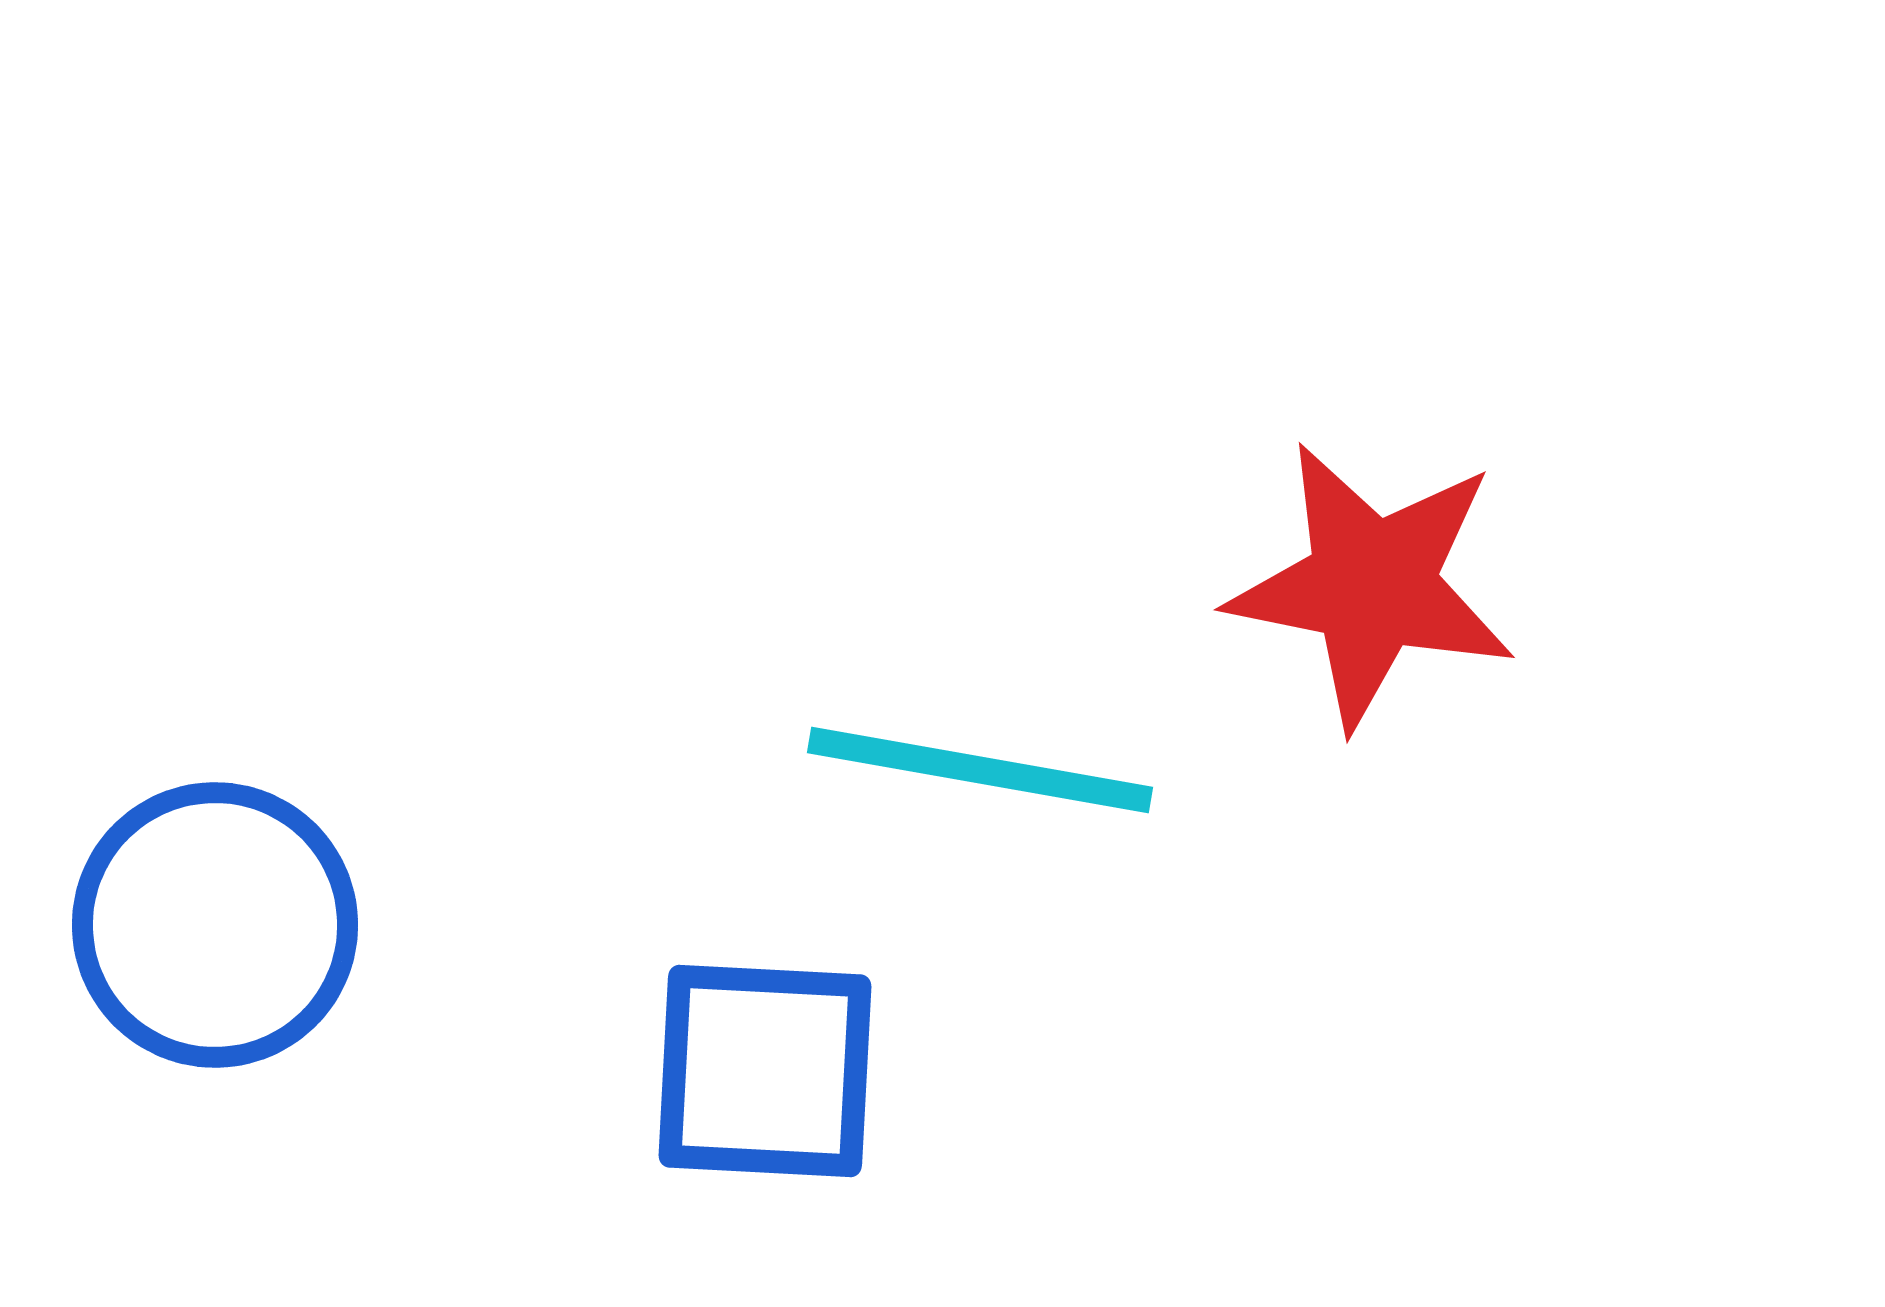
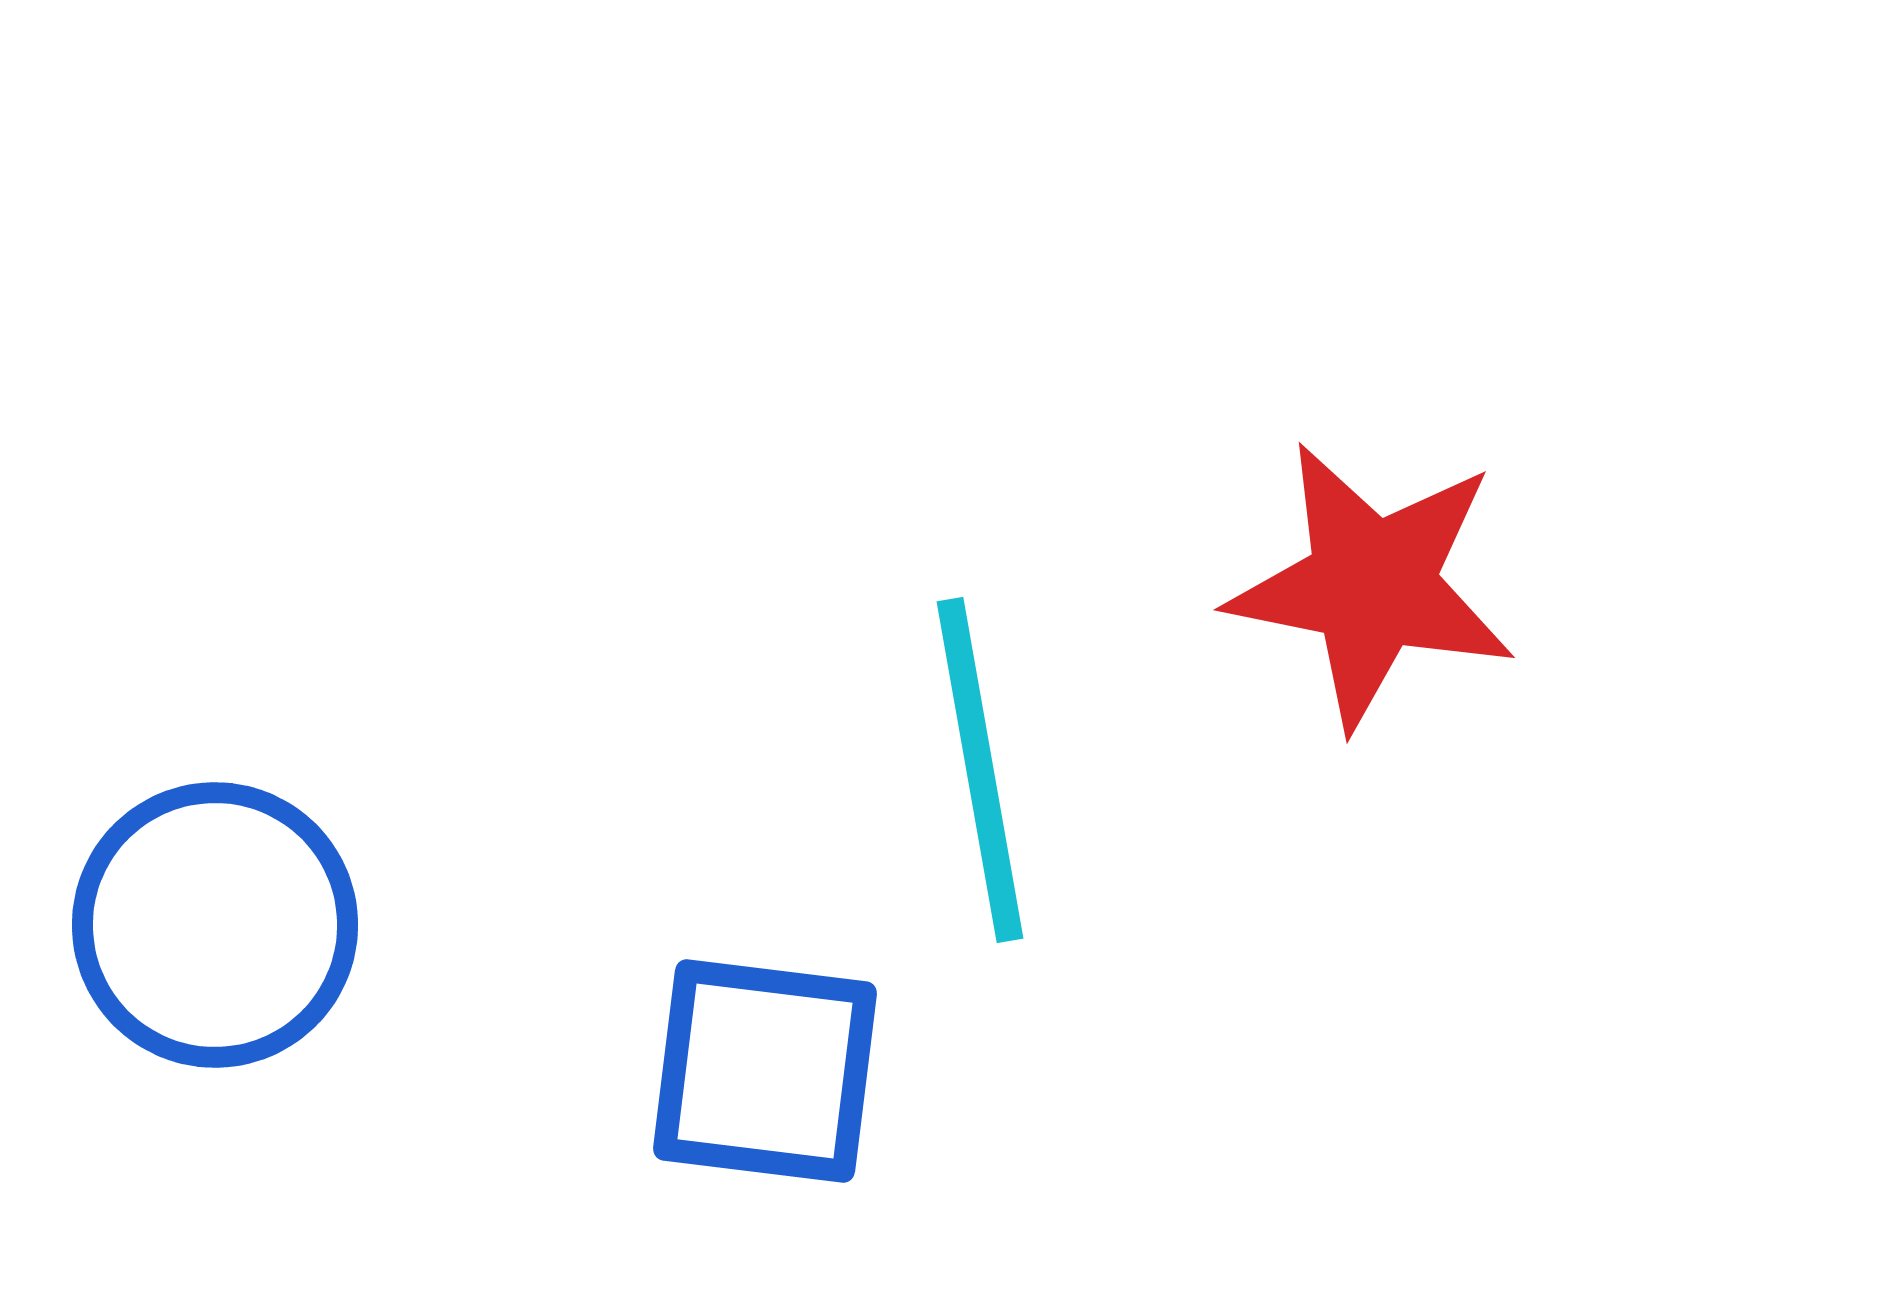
cyan line: rotated 70 degrees clockwise
blue square: rotated 4 degrees clockwise
